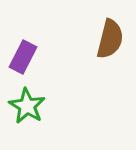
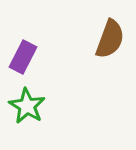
brown semicircle: rotated 6 degrees clockwise
